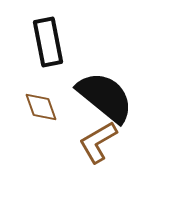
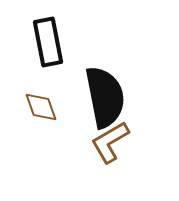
black semicircle: rotated 40 degrees clockwise
brown L-shape: moved 12 px right
